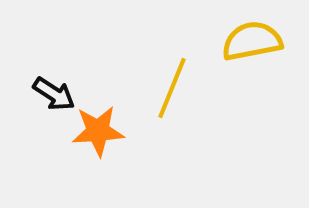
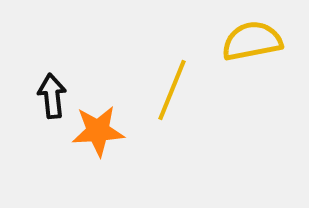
yellow line: moved 2 px down
black arrow: moved 2 px left, 2 px down; rotated 129 degrees counterclockwise
